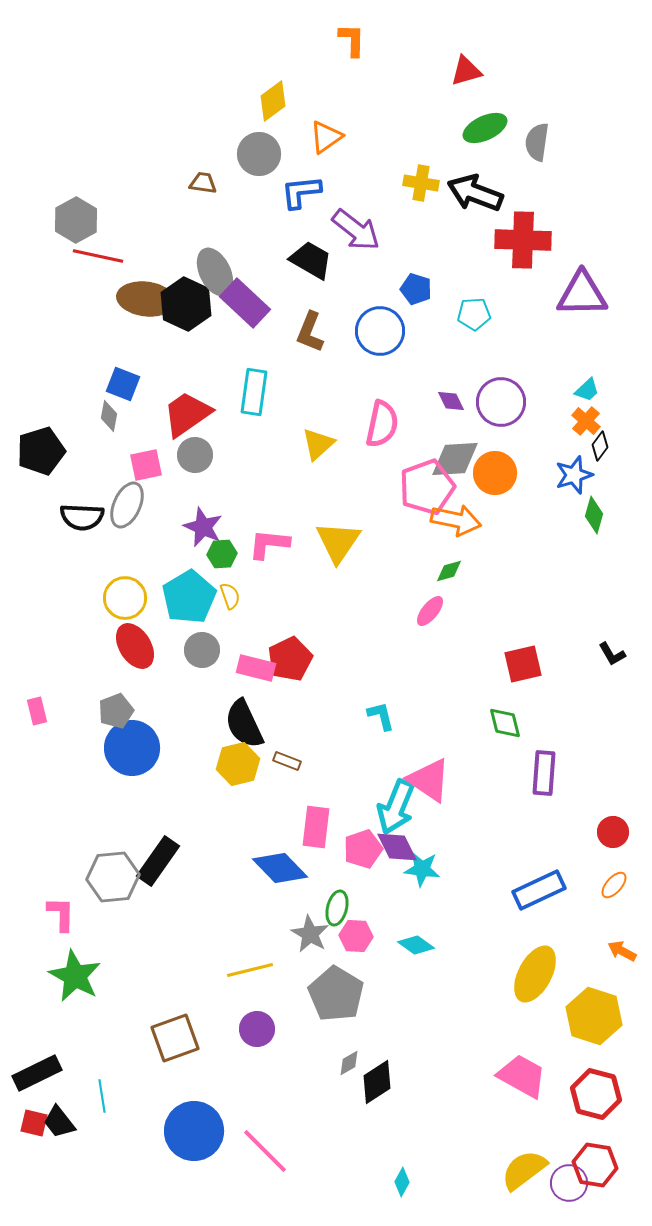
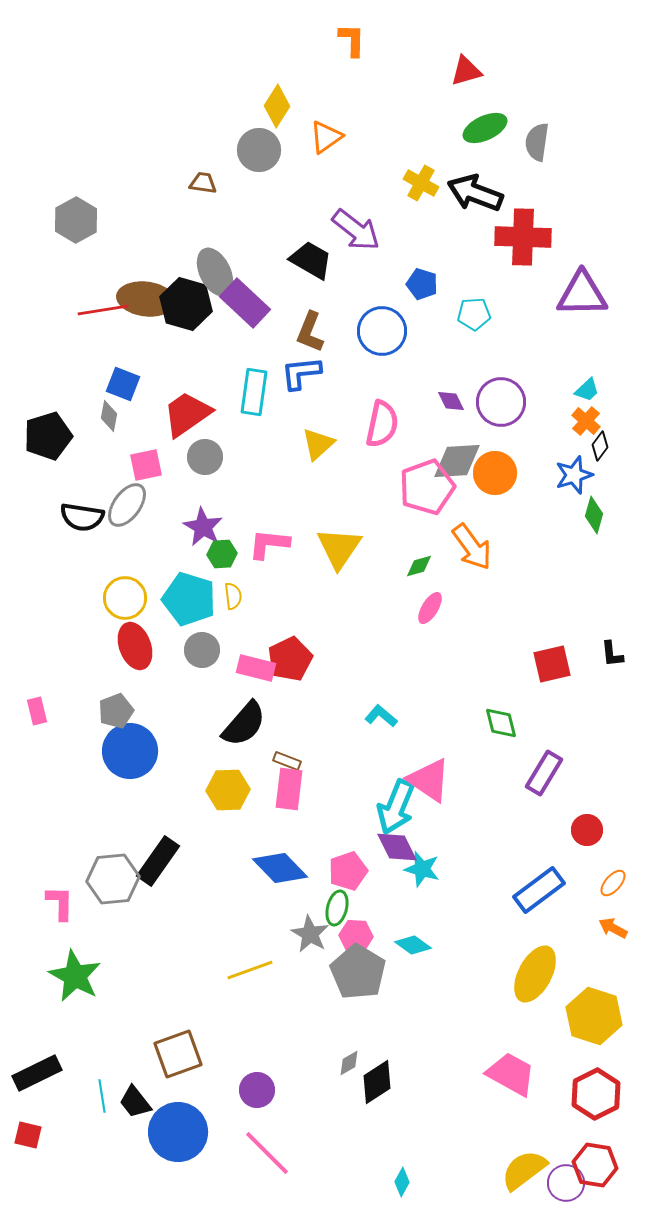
yellow diamond at (273, 101): moved 4 px right, 5 px down; rotated 21 degrees counterclockwise
gray circle at (259, 154): moved 4 px up
yellow cross at (421, 183): rotated 20 degrees clockwise
blue L-shape at (301, 192): moved 181 px down
red cross at (523, 240): moved 3 px up
red line at (98, 256): moved 5 px right, 54 px down; rotated 21 degrees counterclockwise
blue pentagon at (416, 289): moved 6 px right, 5 px up
black hexagon at (186, 304): rotated 9 degrees counterclockwise
blue circle at (380, 331): moved 2 px right
black pentagon at (41, 451): moved 7 px right, 15 px up
gray circle at (195, 455): moved 10 px right, 2 px down
gray diamond at (455, 459): moved 2 px right, 2 px down
gray ellipse at (127, 505): rotated 12 degrees clockwise
black semicircle at (82, 517): rotated 6 degrees clockwise
orange arrow at (456, 520): moved 16 px right, 27 px down; rotated 42 degrees clockwise
purple star at (203, 527): rotated 6 degrees clockwise
yellow triangle at (338, 542): moved 1 px right, 6 px down
green diamond at (449, 571): moved 30 px left, 5 px up
yellow semicircle at (230, 596): moved 3 px right; rotated 12 degrees clockwise
cyan pentagon at (189, 597): moved 2 px down; rotated 24 degrees counterclockwise
pink ellipse at (430, 611): moved 3 px up; rotated 8 degrees counterclockwise
red ellipse at (135, 646): rotated 12 degrees clockwise
black L-shape at (612, 654): rotated 24 degrees clockwise
red square at (523, 664): moved 29 px right
cyan L-shape at (381, 716): rotated 36 degrees counterclockwise
green diamond at (505, 723): moved 4 px left
black semicircle at (244, 724): rotated 114 degrees counterclockwise
blue circle at (132, 748): moved 2 px left, 3 px down
yellow hexagon at (238, 764): moved 10 px left, 26 px down; rotated 12 degrees clockwise
purple rectangle at (544, 773): rotated 27 degrees clockwise
pink rectangle at (316, 827): moved 27 px left, 38 px up
red circle at (613, 832): moved 26 px left, 2 px up
pink pentagon at (363, 849): moved 15 px left, 22 px down
cyan star at (422, 869): rotated 9 degrees clockwise
gray hexagon at (113, 877): moved 2 px down
orange ellipse at (614, 885): moved 1 px left, 2 px up
blue rectangle at (539, 890): rotated 12 degrees counterclockwise
pink L-shape at (61, 914): moved 1 px left, 11 px up
cyan diamond at (416, 945): moved 3 px left
orange arrow at (622, 951): moved 9 px left, 23 px up
yellow line at (250, 970): rotated 6 degrees counterclockwise
gray pentagon at (336, 994): moved 22 px right, 22 px up
purple circle at (257, 1029): moved 61 px down
brown square at (175, 1038): moved 3 px right, 16 px down
pink trapezoid at (522, 1076): moved 11 px left, 2 px up
red hexagon at (596, 1094): rotated 18 degrees clockwise
black trapezoid at (59, 1122): moved 76 px right, 20 px up
red square at (34, 1123): moved 6 px left, 12 px down
blue circle at (194, 1131): moved 16 px left, 1 px down
pink line at (265, 1151): moved 2 px right, 2 px down
purple circle at (569, 1183): moved 3 px left
